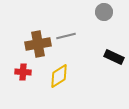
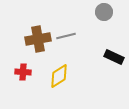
brown cross: moved 5 px up
